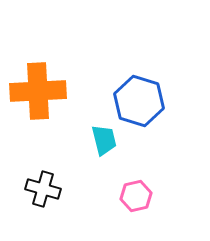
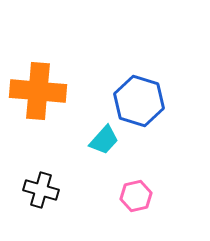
orange cross: rotated 8 degrees clockwise
cyan trapezoid: rotated 56 degrees clockwise
black cross: moved 2 px left, 1 px down
